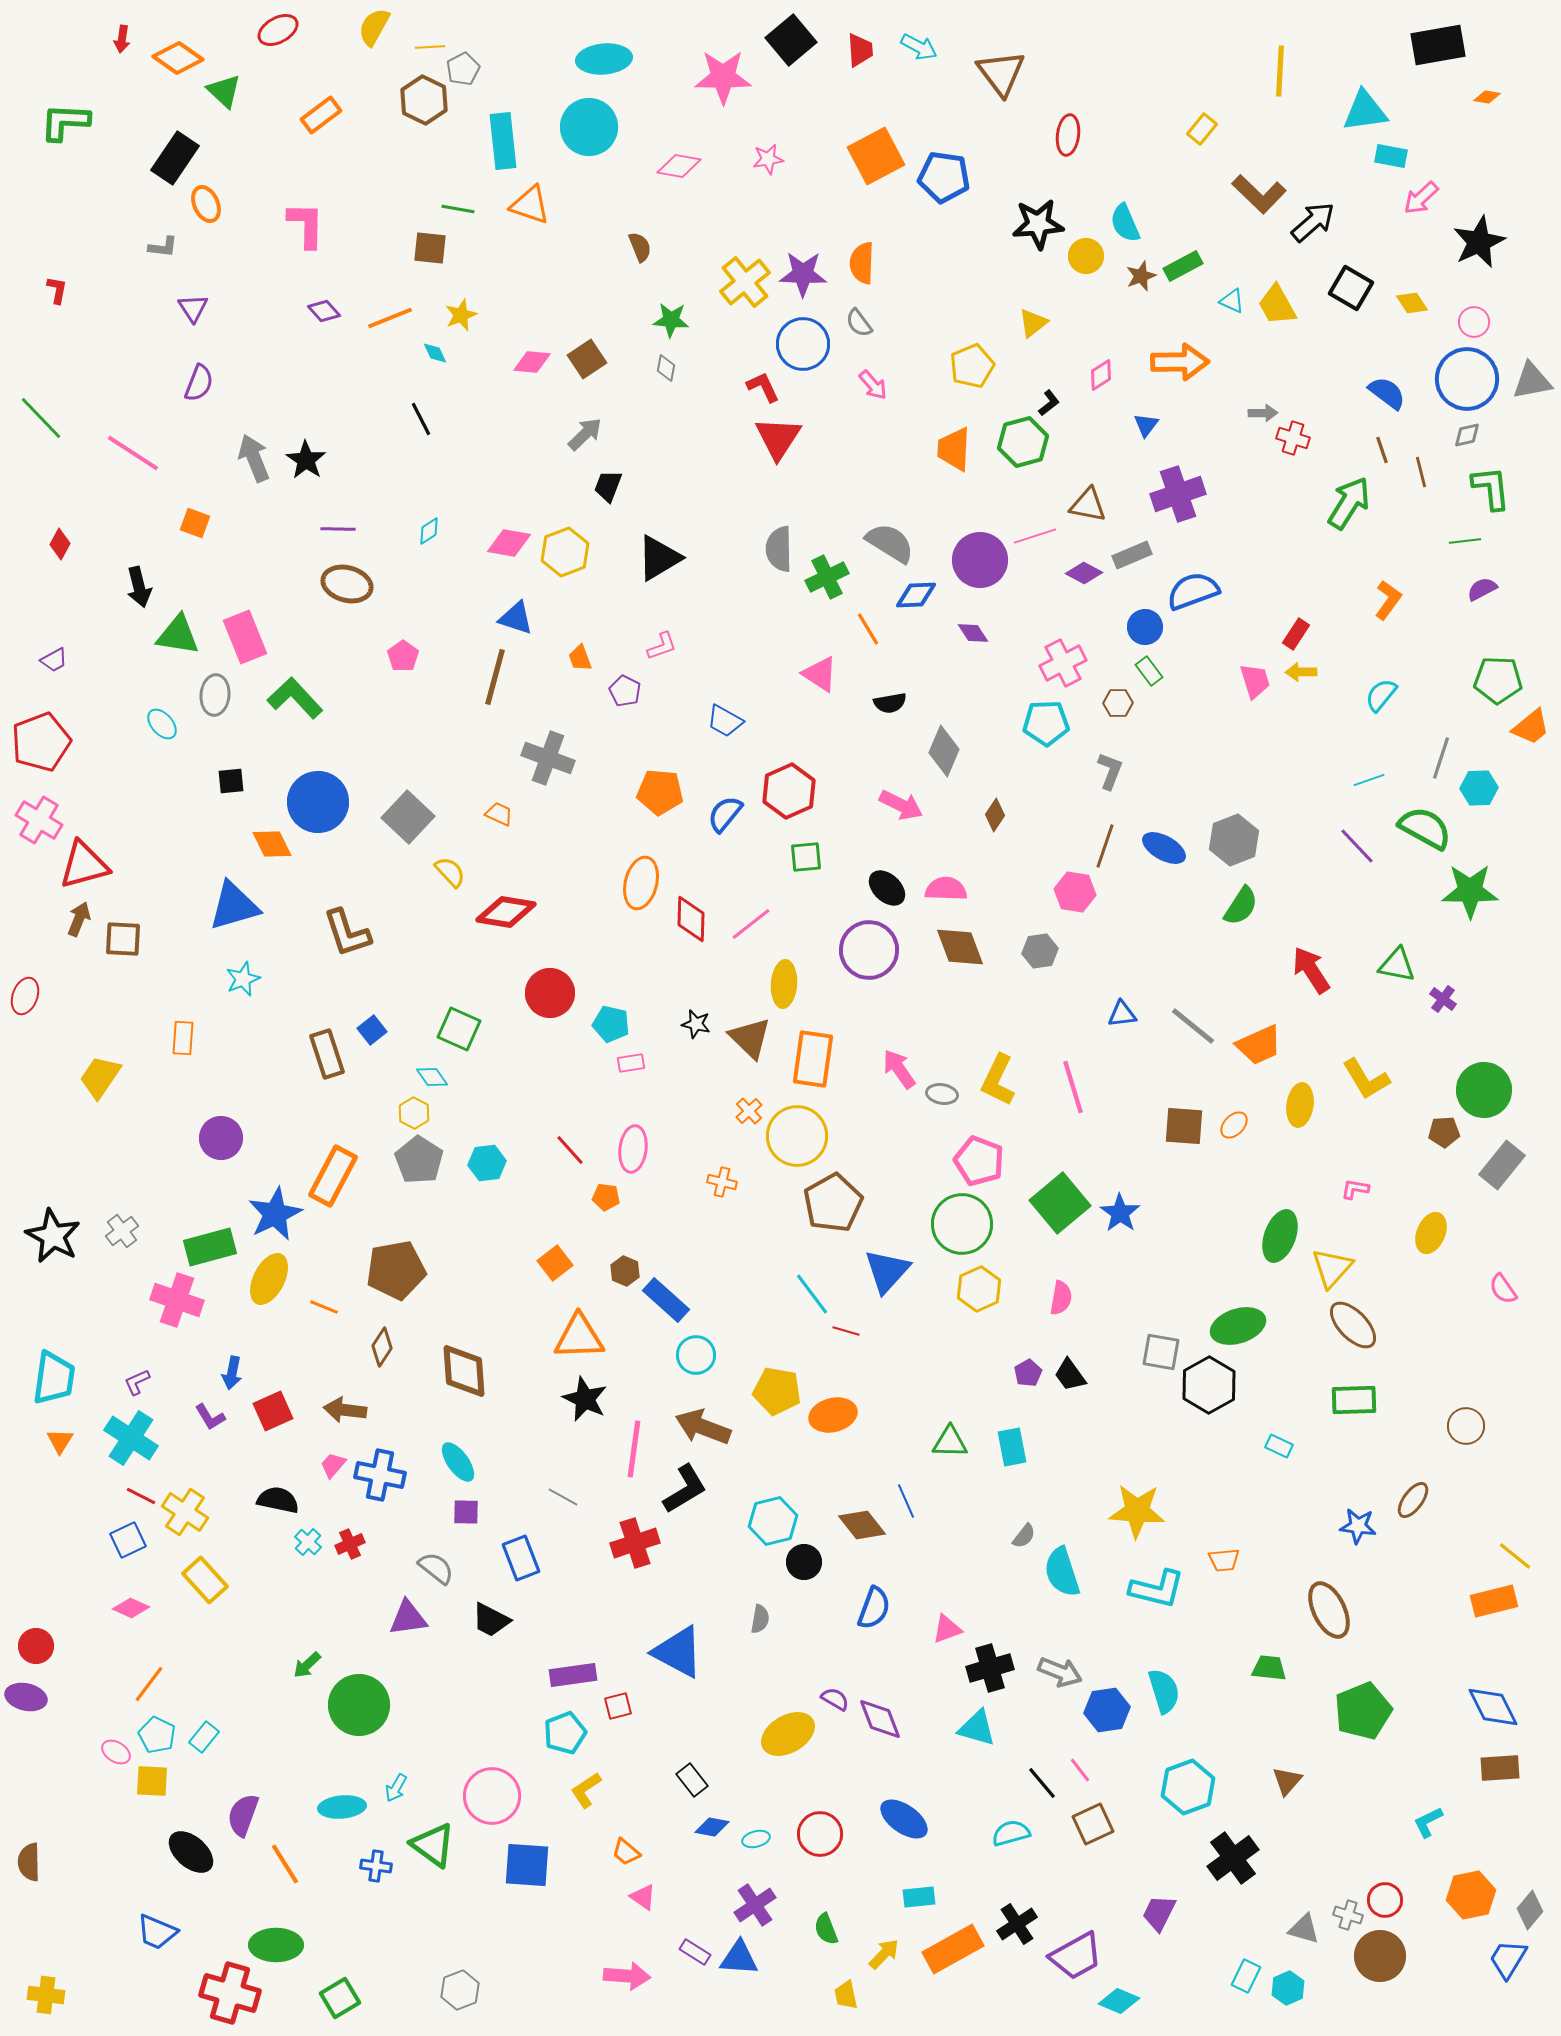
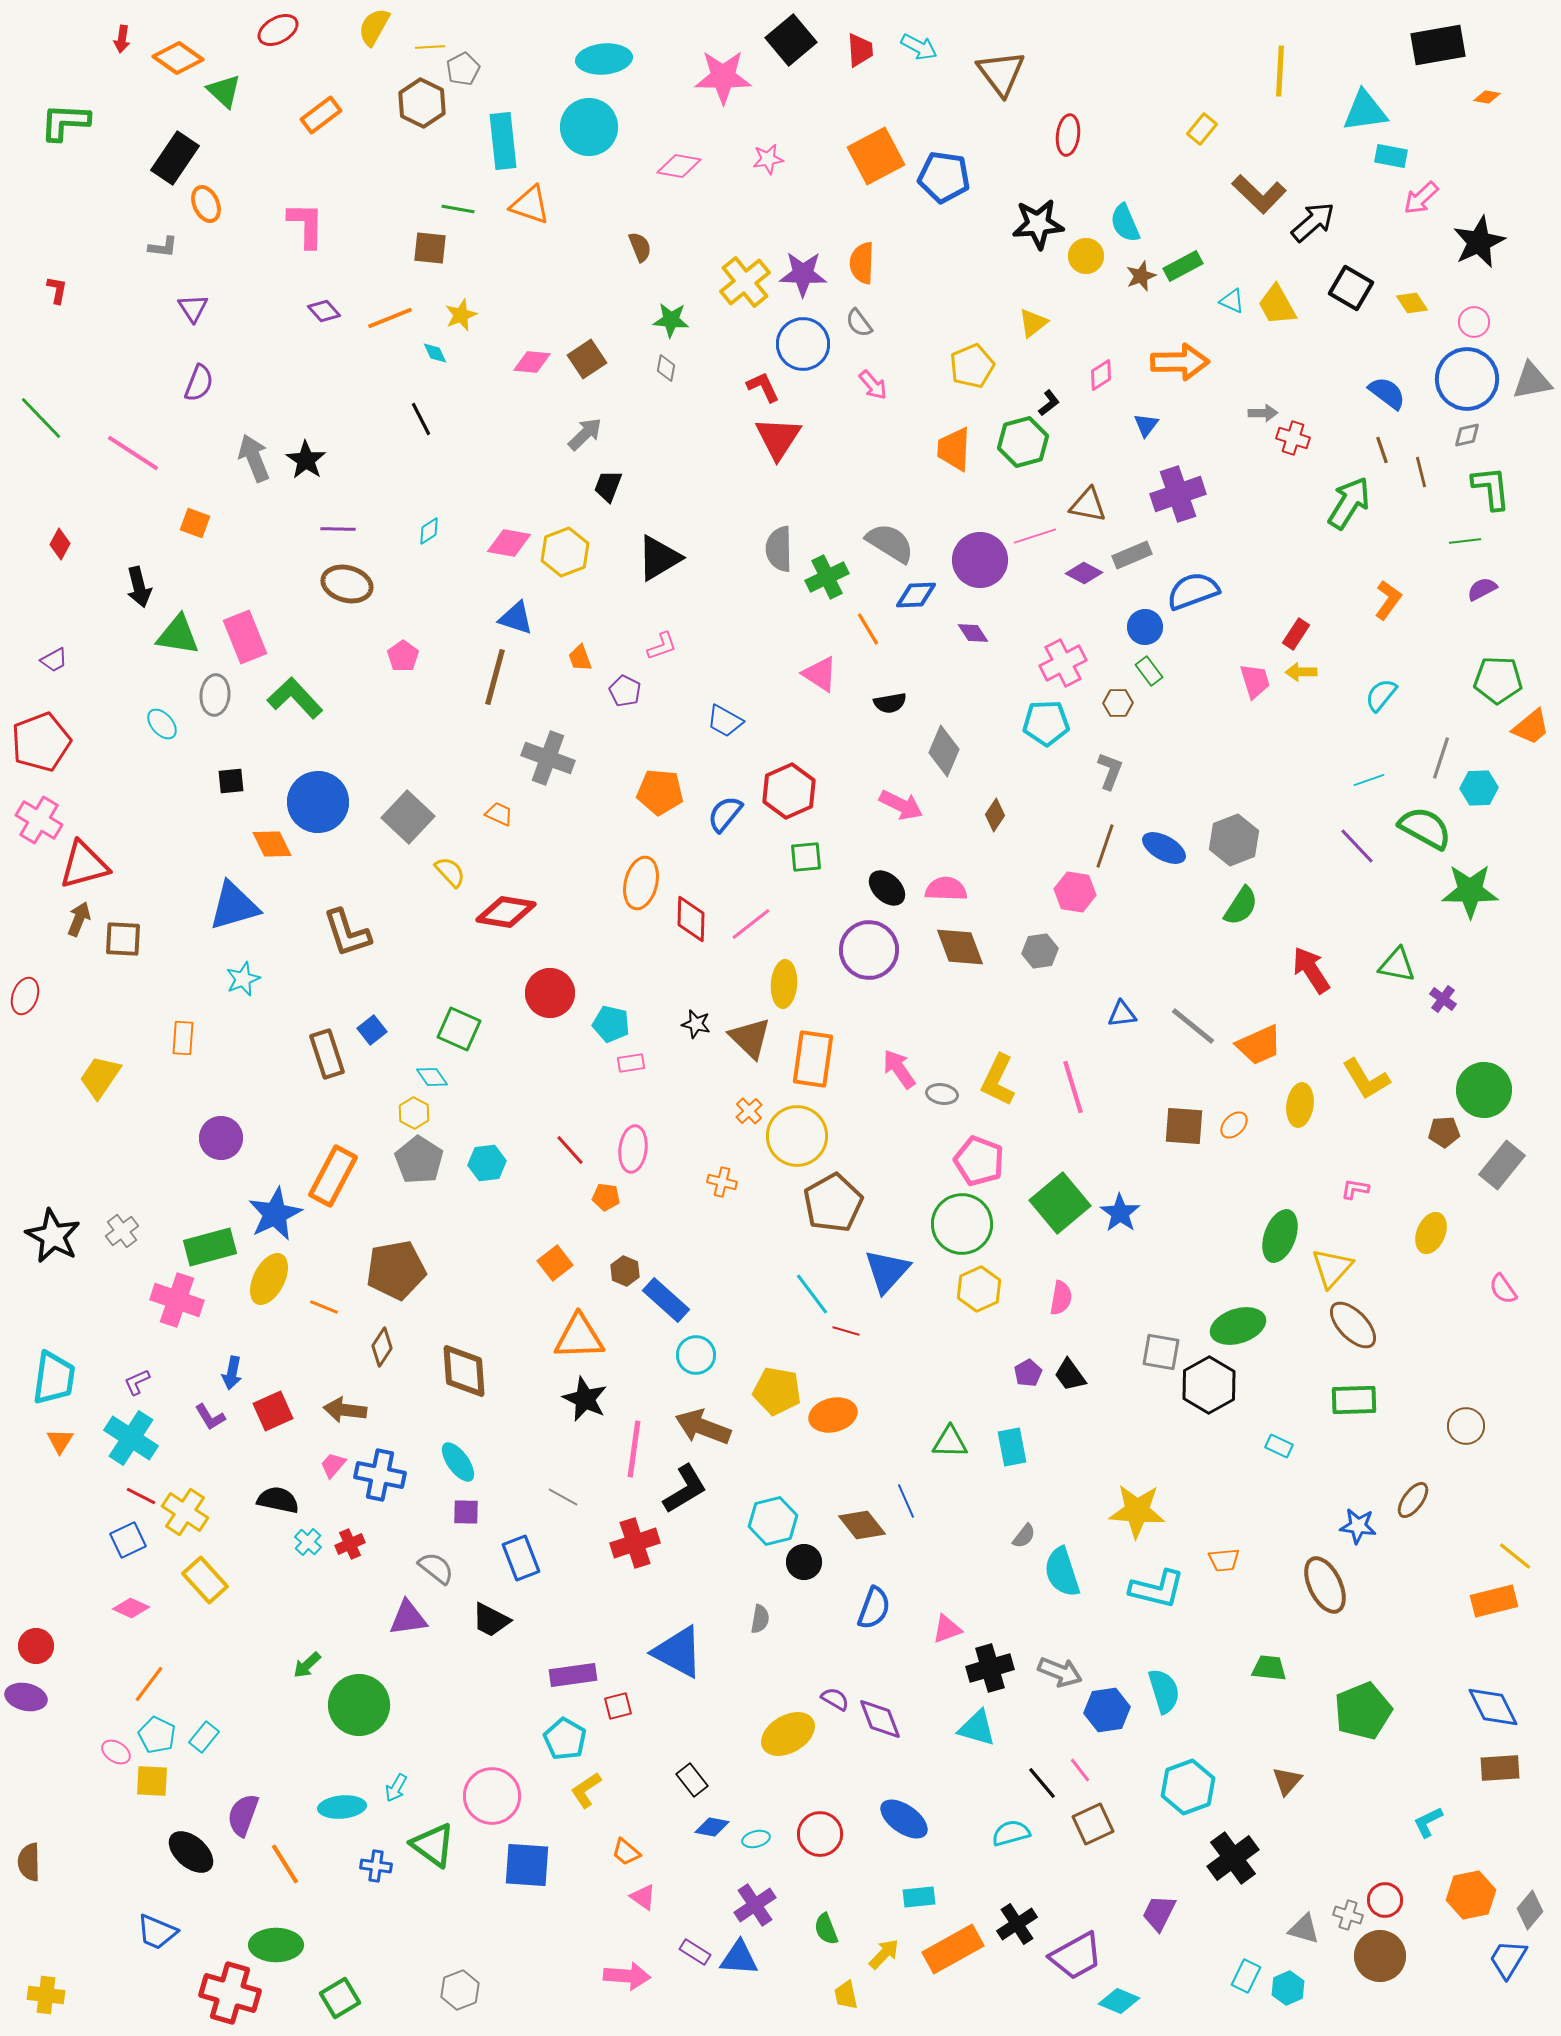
brown hexagon at (424, 100): moved 2 px left, 3 px down
brown ellipse at (1329, 1610): moved 4 px left, 25 px up
cyan pentagon at (565, 1733): moved 6 px down; rotated 21 degrees counterclockwise
